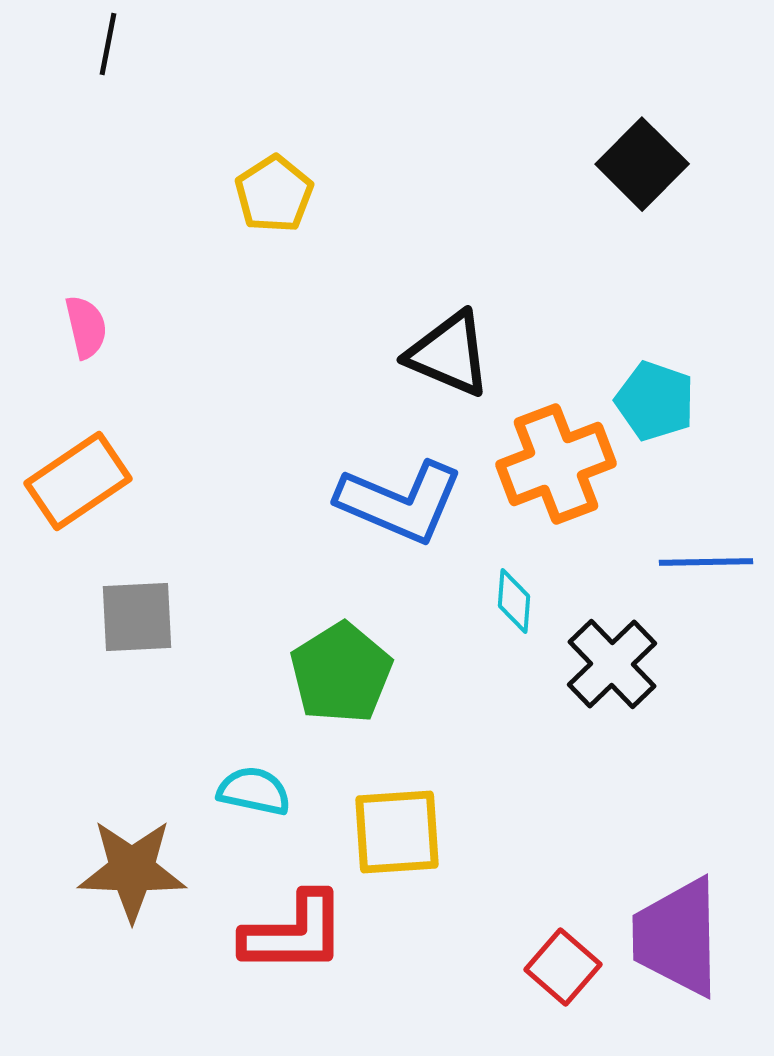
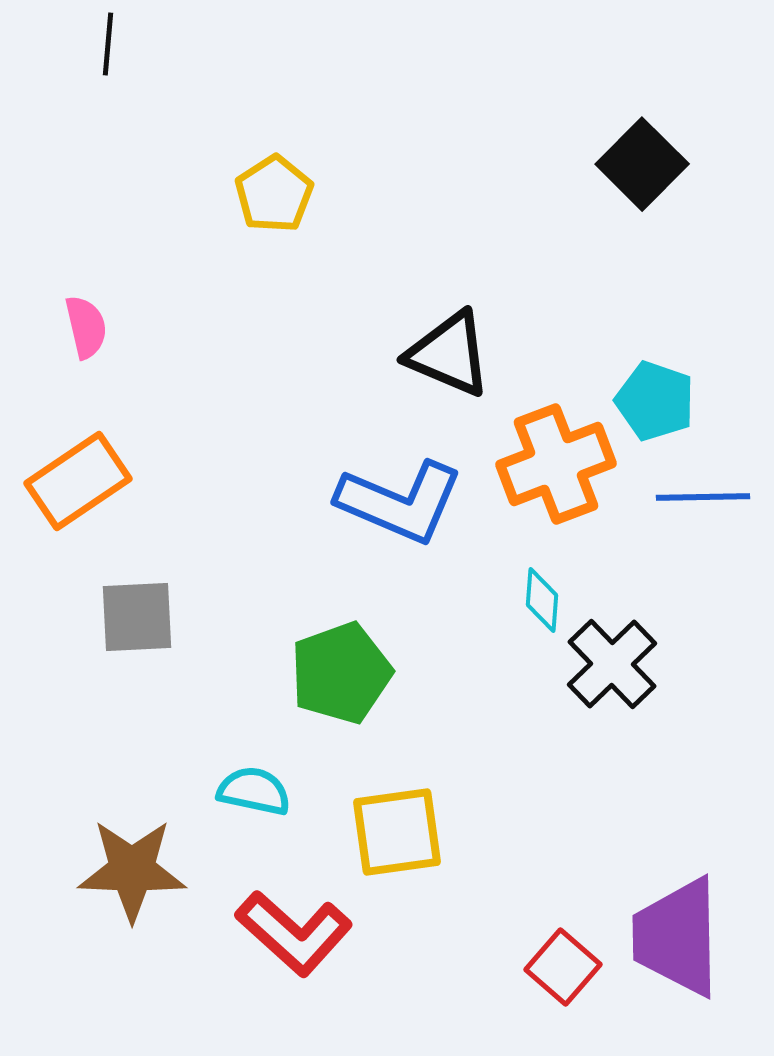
black line: rotated 6 degrees counterclockwise
blue line: moved 3 px left, 65 px up
cyan diamond: moved 28 px right, 1 px up
green pentagon: rotated 12 degrees clockwise
yellow square: rotated 4 degrees counterclockwise
red L-shape: rotated 42 degrees clockwise
